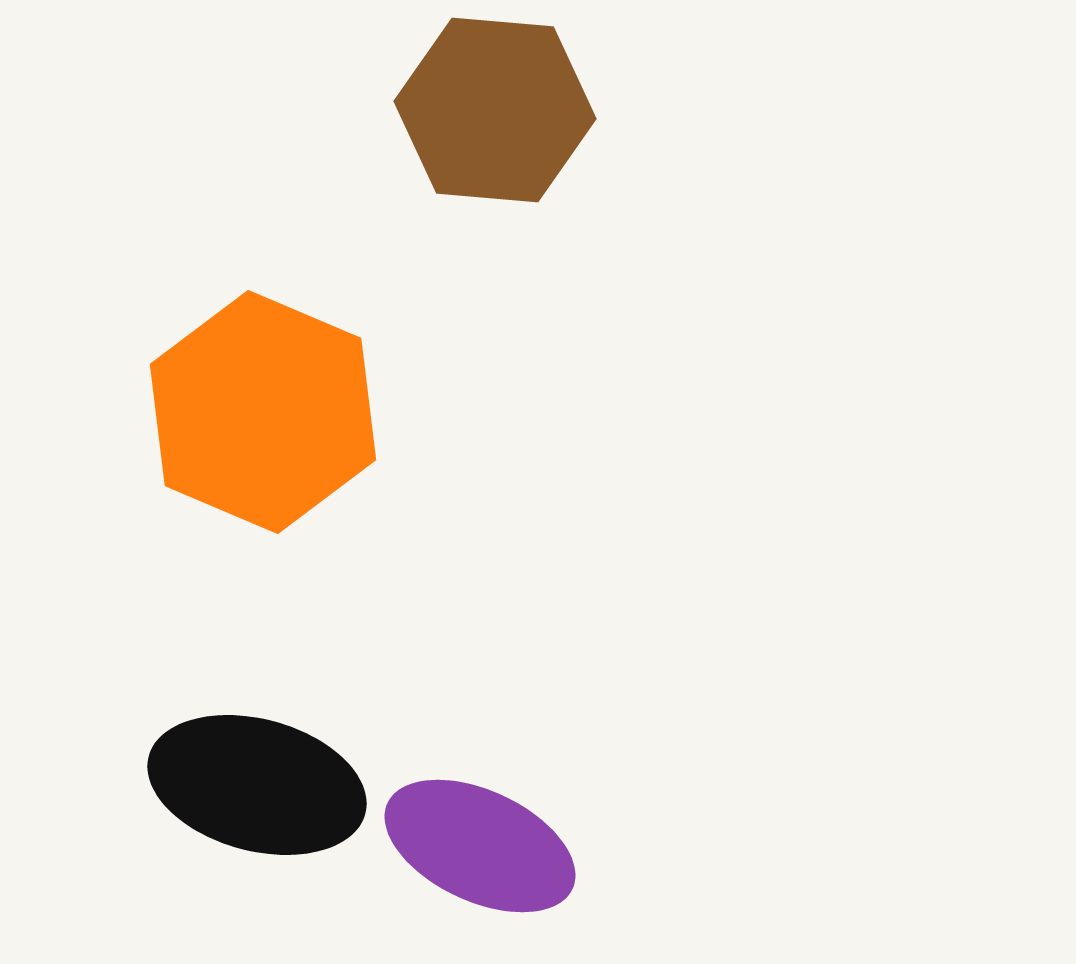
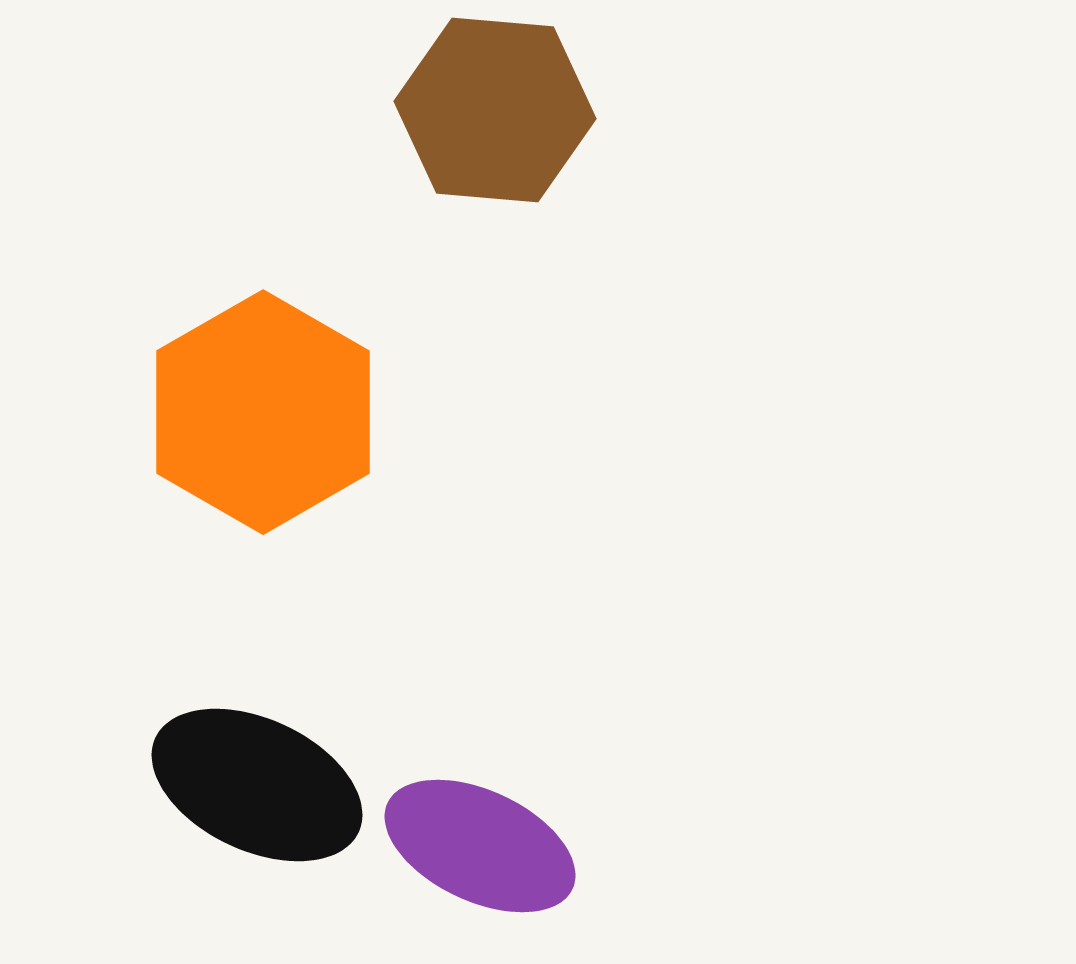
orange hexagon: rotated 7 degrees clockwise
black ellipse: rotated 10 degrees clockwise
